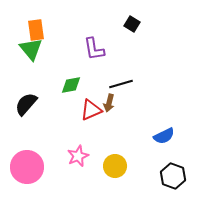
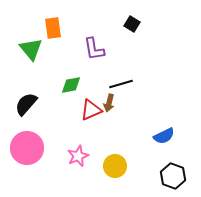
orange rectangle: moved 17 px right, 2 px up
pink circle: moved 19 px up
